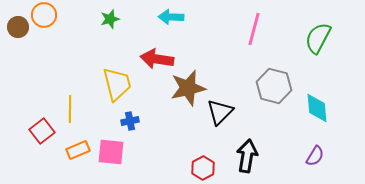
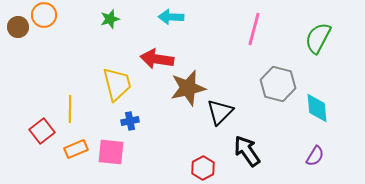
gray hexagon: moved 4 px right, 2 px up
orange rectangle: moved 2 px left, 1 px up
black arrow: moved 5 px up; rotated 44 degrees counterclockwise
